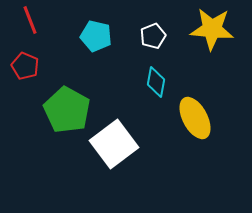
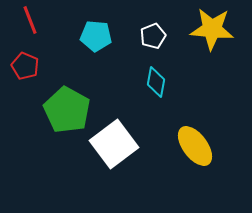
cyan pentagon: rotated 8 degrees counterclockwise
yellow ellipse: moved 28 px down; rotated 9 degrees counterclockwise
